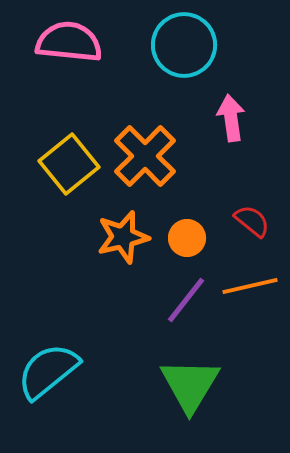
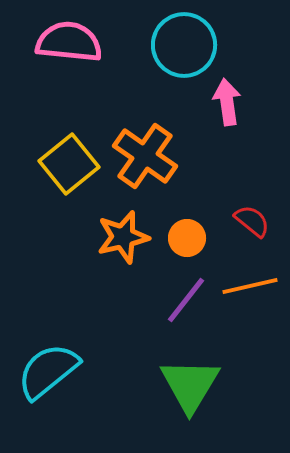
pink arrow: moved 4 px left, 16 px up
orange cross: rotated 10 degrees counterclockwise
